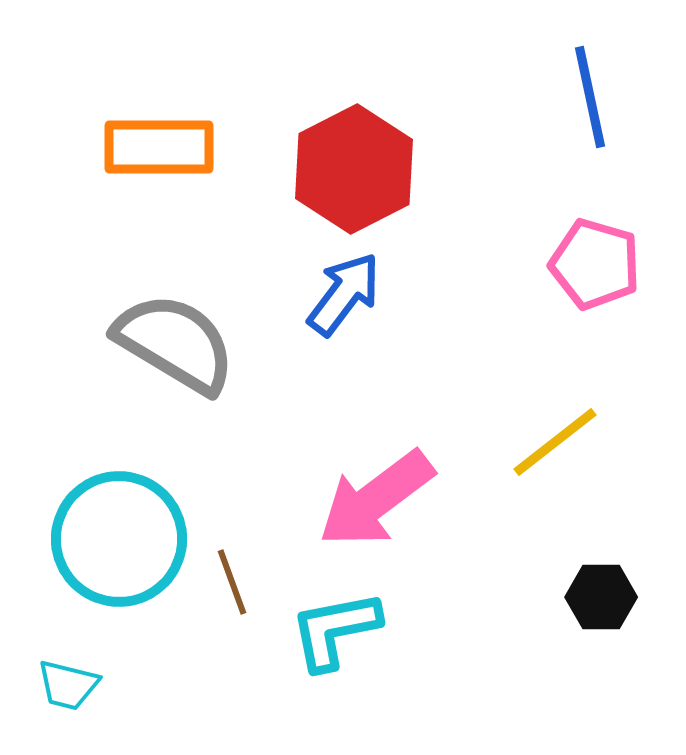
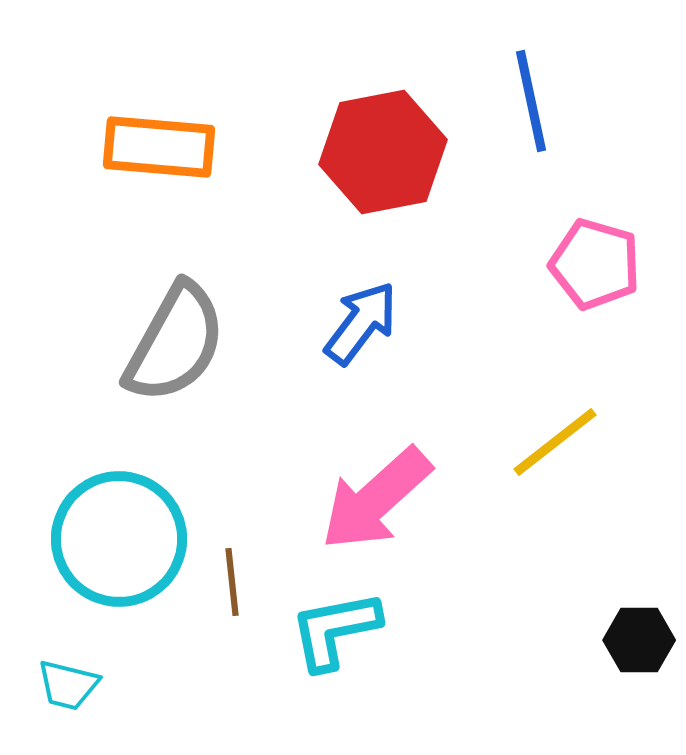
blue line: moved 59 px left, 4 px down
orange rectangle: rotated 5 degrees clockwise
red hexagon: moved 29 px right, 17 px up; rotated 16 degrees clockwise
blue arrow: moved 17 px right, 29 px down
gray semicircle: rotated 88 degrees clockwise
pink arrow: rotated 5 degrees counterclockwise
brown line: rotated 14 degrees clockwise
black hexagon: moved 38 px right, 43 px down
